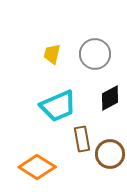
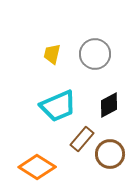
black diamond: moved 1 px left, 7 px down
brown rectangle: rotated 50 degrees clockwise
